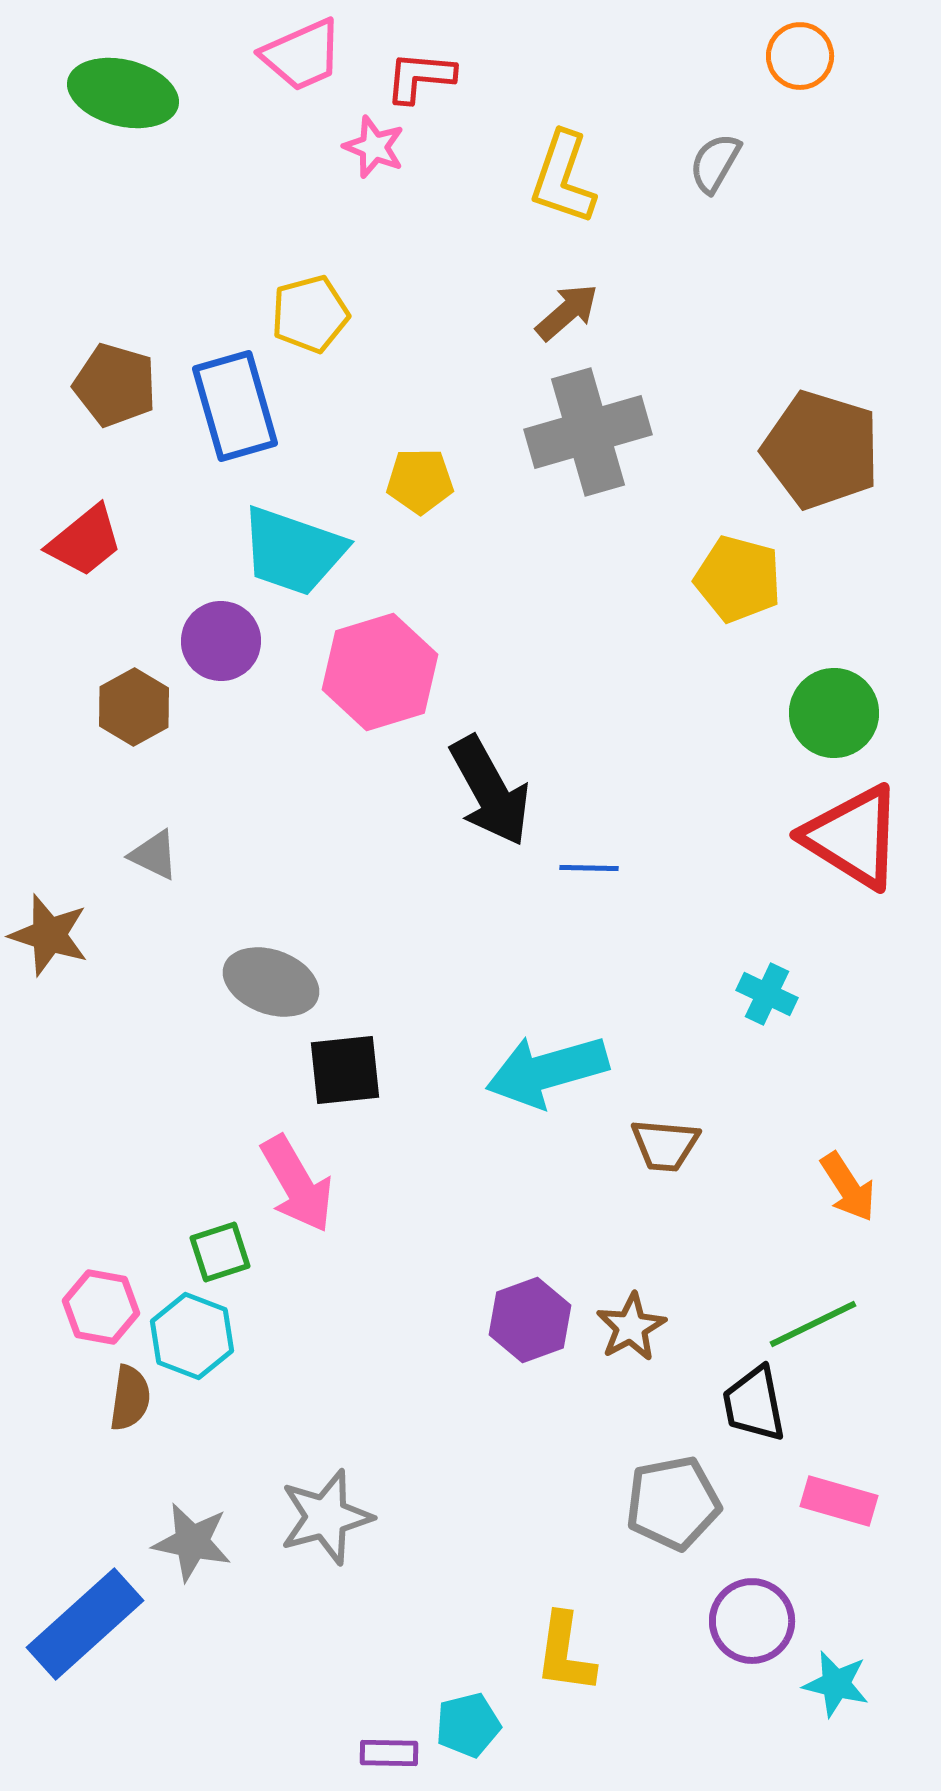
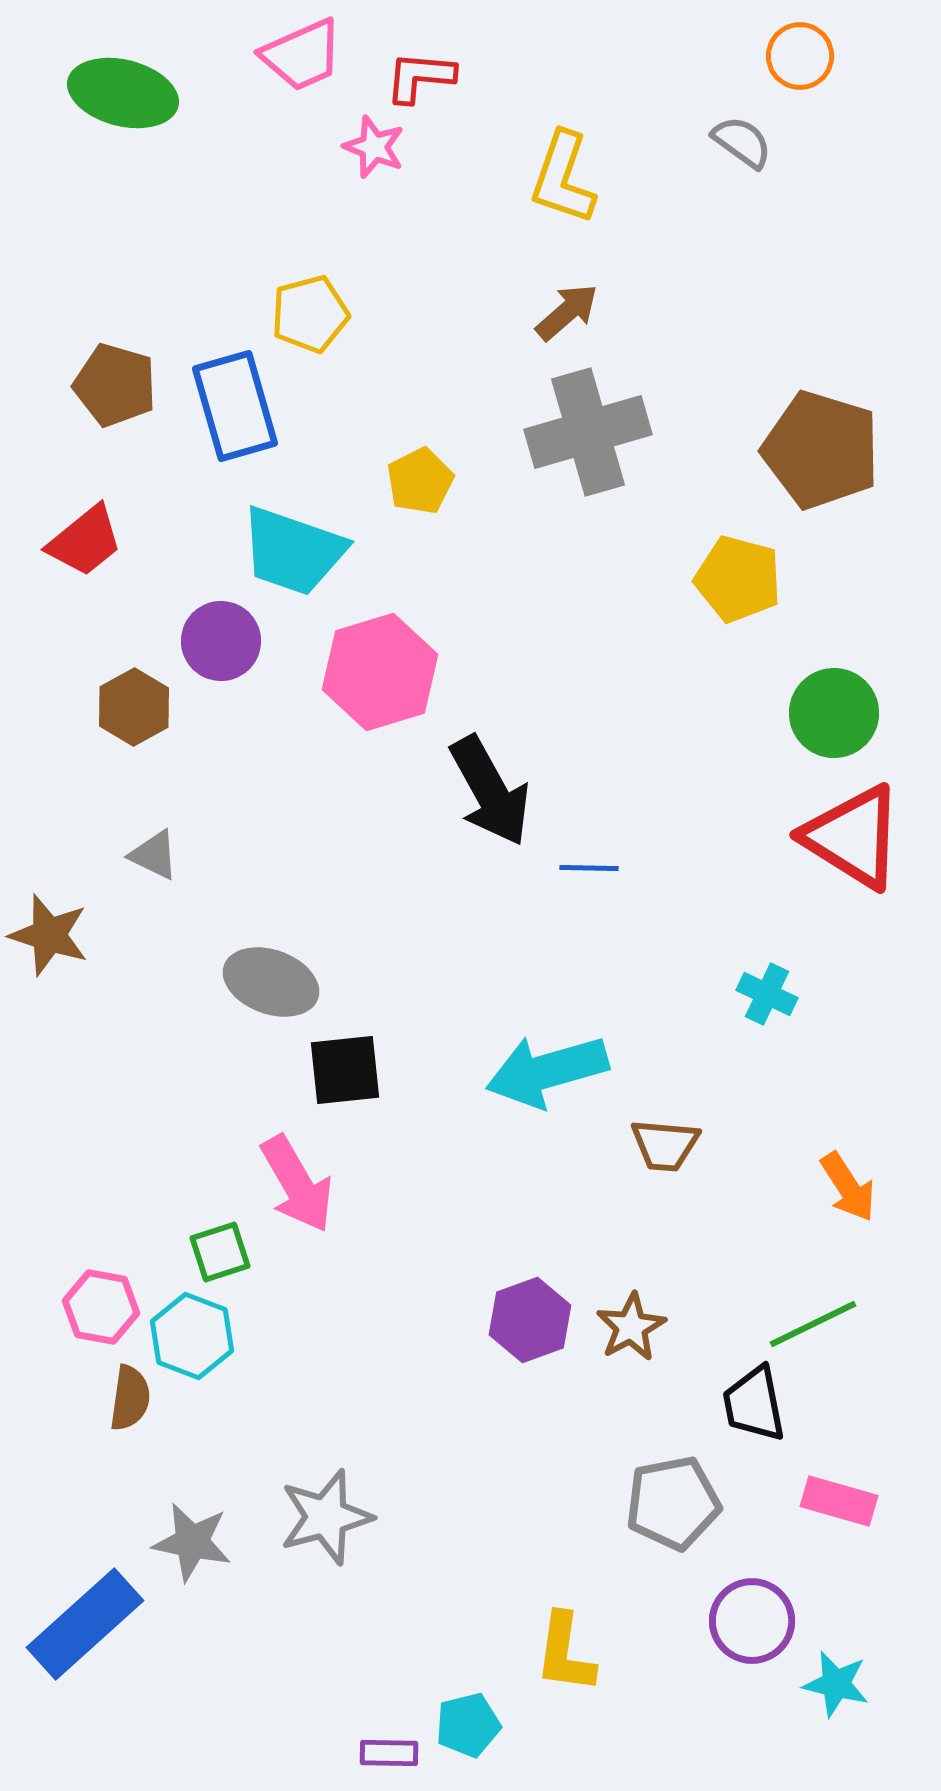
gray semicircle at (715, 163): moved 27 px right, 21 px up; rotated 96 degrees clockwise
yellow pentagon at (420, 481): rotated 26 degrees counterclockwise
